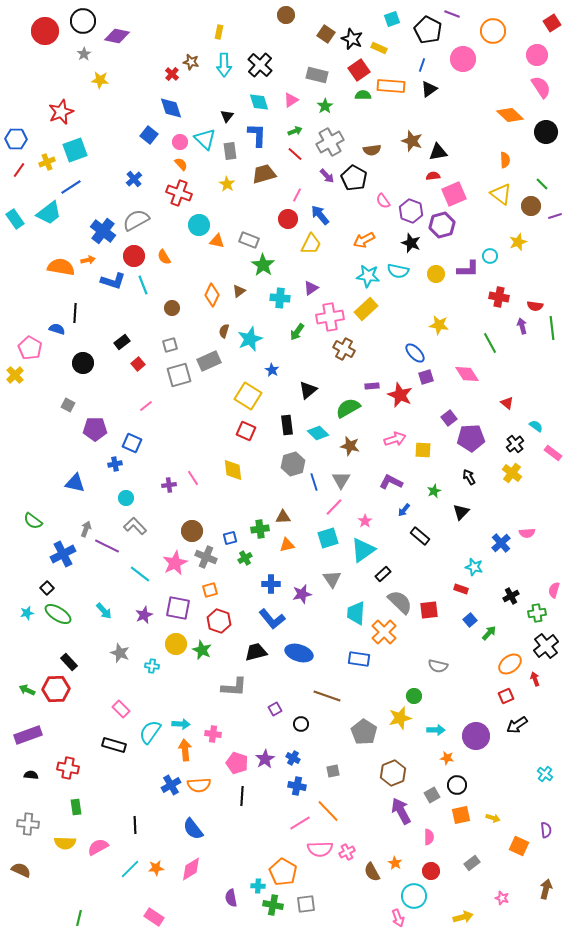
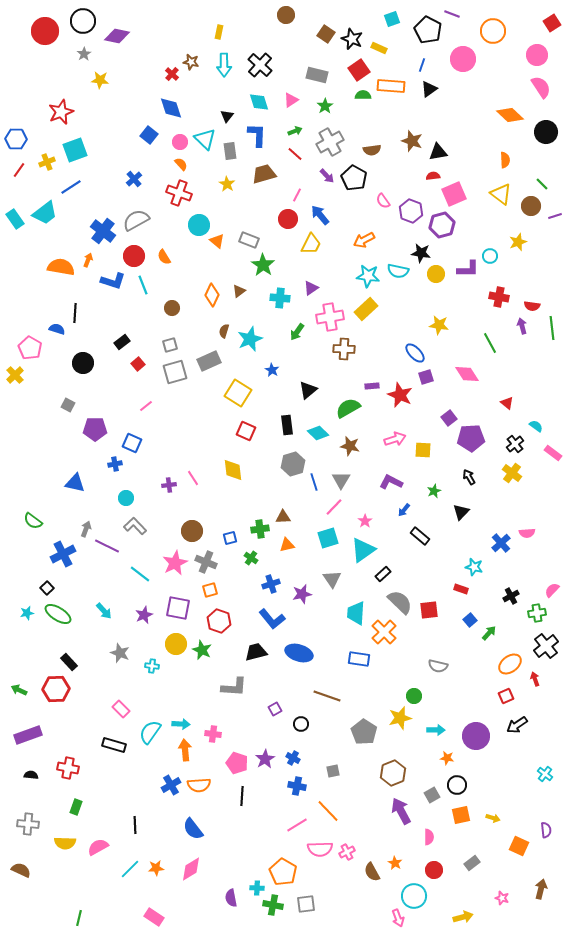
cyan trapezoid at (49, 213): moved 4 px left
orange triangle at (217, 241): rotated 28 degrees clockwise
black star at (411, 243): moved 10 px right, 10 px down; rotated 12 degrees counterclockwise
orange arrow at (88, 260): rotated 56 degrees counterclockwise
red semicircle at (535, 306): moved 3 px left
brown cross at (344, 349): rotated 25 degrees counterclockwise
gray square at (179, 375): moved 4 px left, 3 px up
yellow square at (248, 396): moved 10 px left, 3 px up
gray cross at (206, 557): moved 5 px down
green cross at (245, 558): moved 6 px right; rotated 24 degrees counterclockwise
blue cross at (271, 584): rotated 18 degrees counterclockwise
pink semicircle at (554, 590): moved 2 px left; rotated 28 degrees clockwise
green arrow at (27, 690): moved 8 px left
green rectangle at (76, 807): rotated 28 degrees clockwise
pink line at (300, 823): moved 3 px left, 2 px down
red circle at (431, 871): moved 3 px right, 1 px up
cyan cross at (258, 886): moved 1 px left, 2 px down
brown arrow at (546, 889): moved 5 px left
